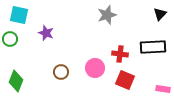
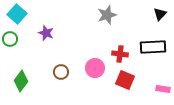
cyan square: moved 2 px left, 1 px up; rotated 30 degrees clockwise
green diamond: moved 5 px right; rotated 15 degrees clockwise
